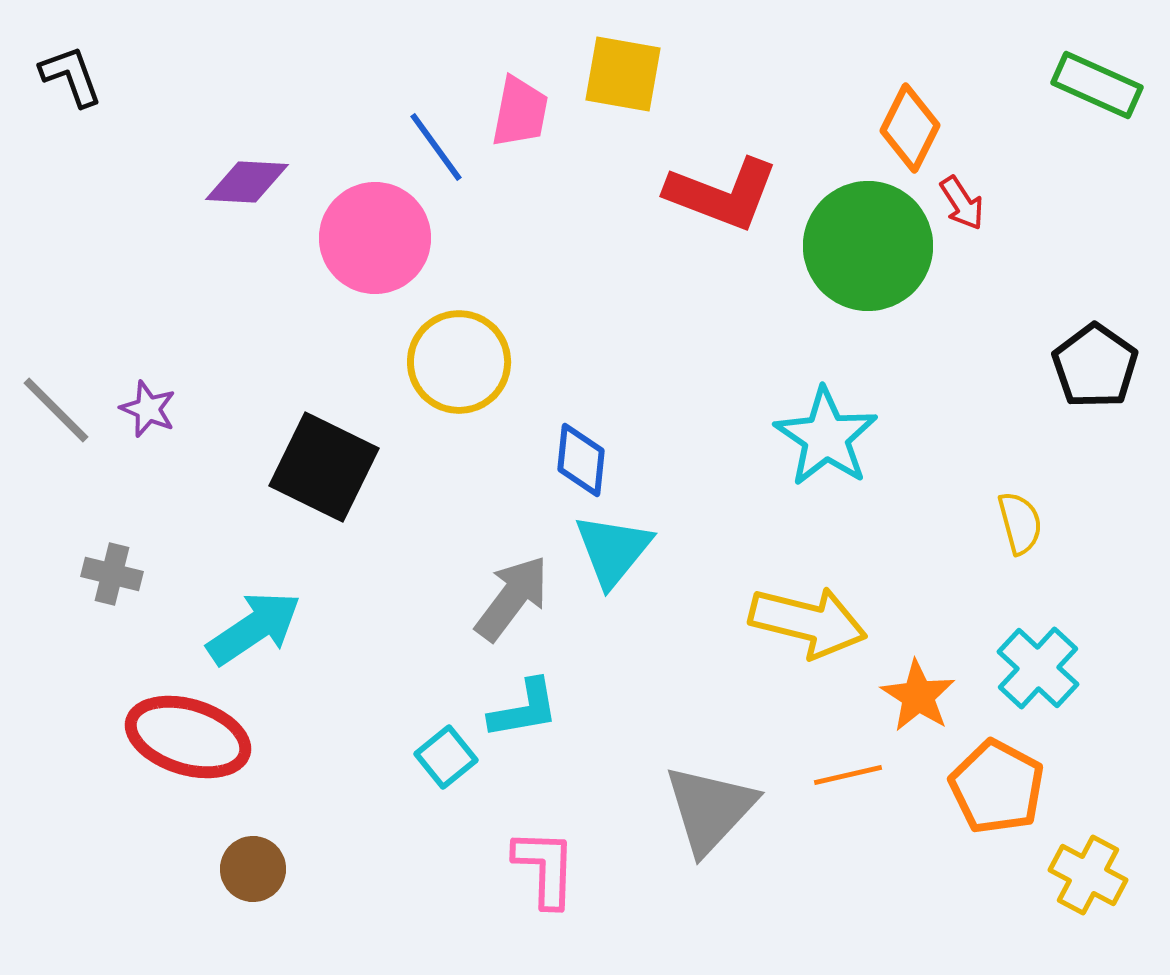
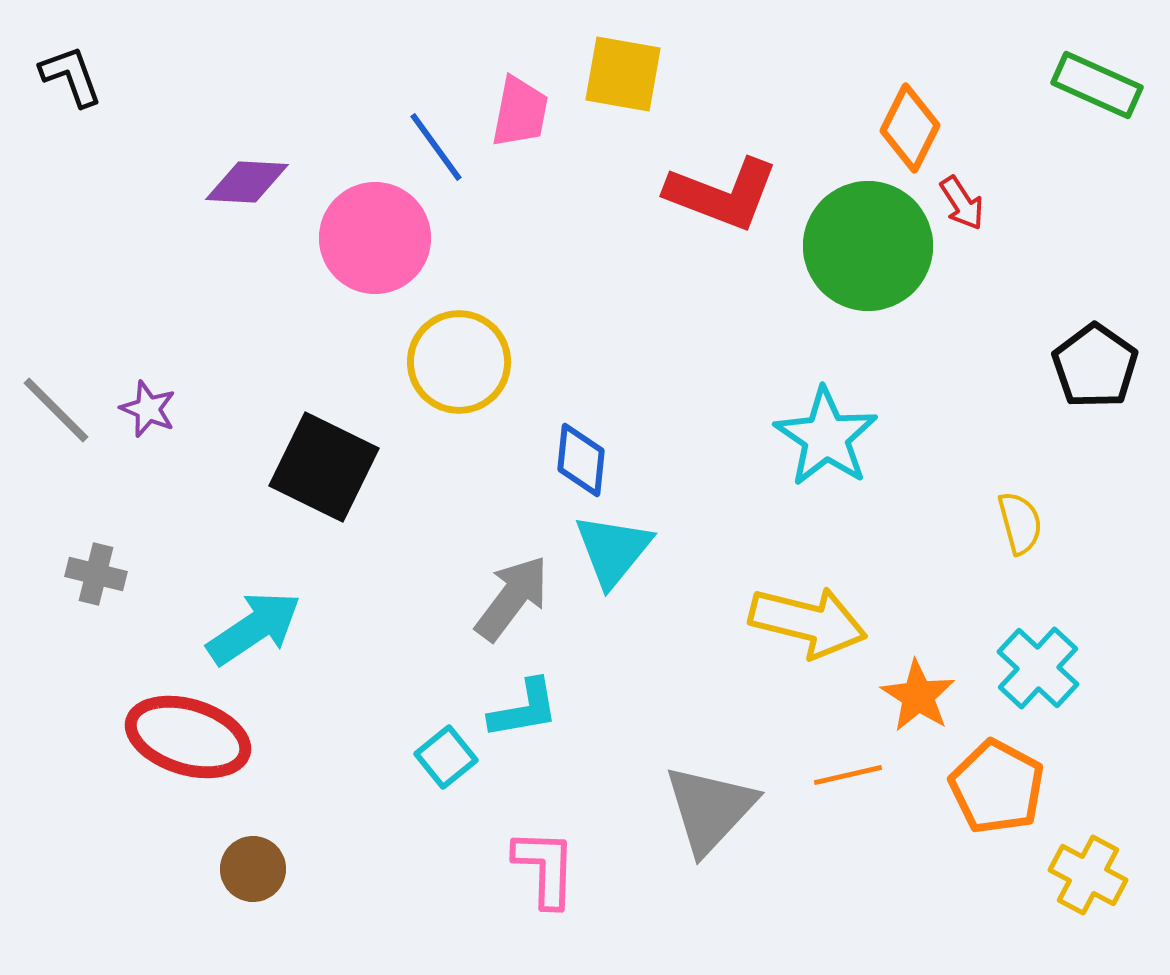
gray cross: moved 16 px left
